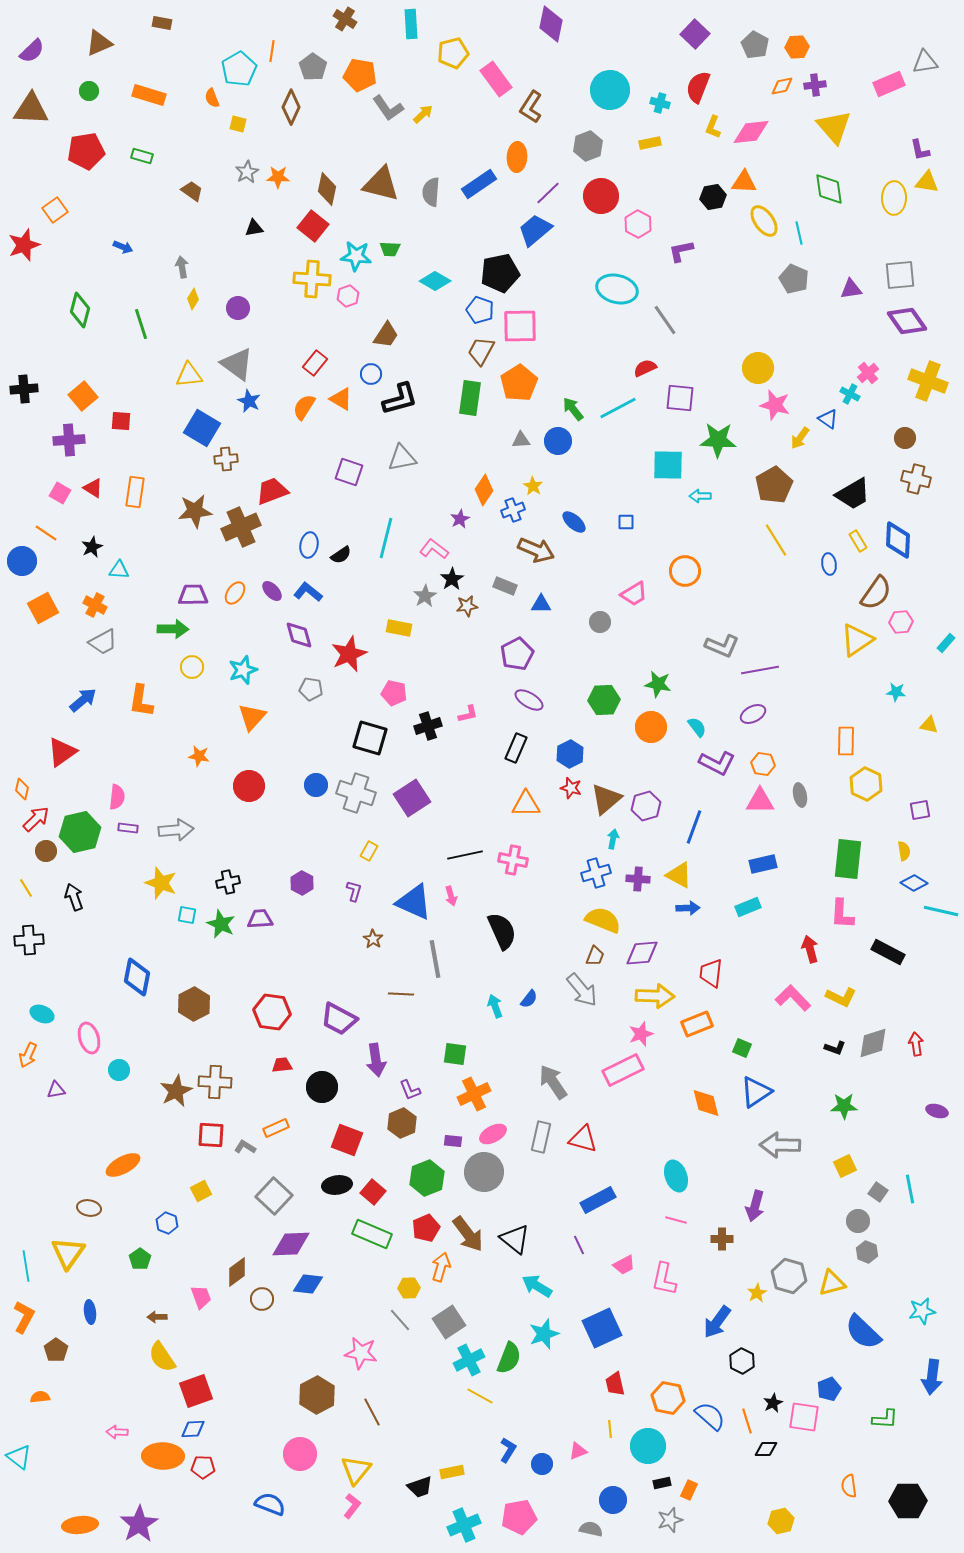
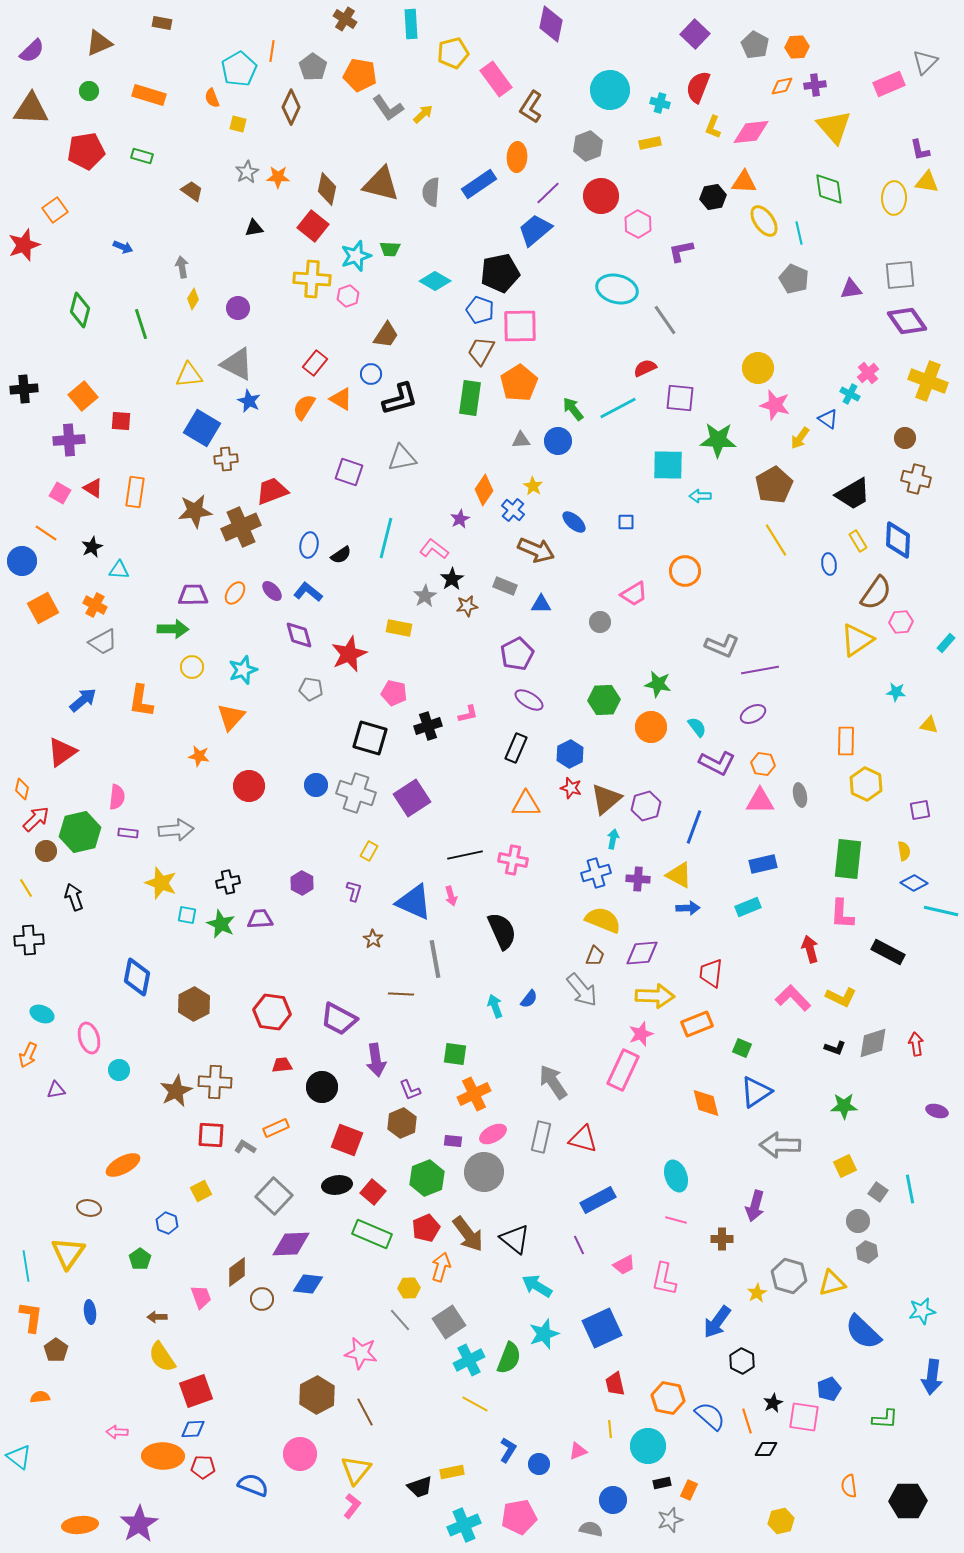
gray triangle at (925, 62): rotated 36 degrees counterclockwise
cyan star at (356, 256): rotated 24 degrees counterclockwise
gray triangle at (237, 364): rotated 9 degrees counterclockwise
blue cross at (513, 510): rotated 30 degrees counterclockwise
orange triangle at (252, 717): moved 21 px left
purple rectangle at (128, 828): moved 5 px down
pink rectangle at (623, 1070): rotated 39 degrees counterclockwise
orange L-shape at (24, 1317): moved 7 px right; rotated 20 degrees counterclockwise
yellow line at (480, 1396): moved 5 px left, 8 px down
brown line at (372, 1412): moved 7 px left
blue circle at (542, 1464): moved 3 px left
blue semicircle at (270, 1504): moved 17 px left, 19 px up
